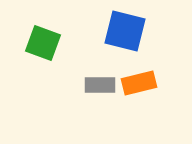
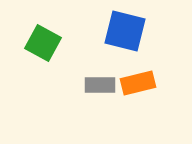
green square: rotated 9 degrees clockwise
orange rectangle: moved 1 px left
